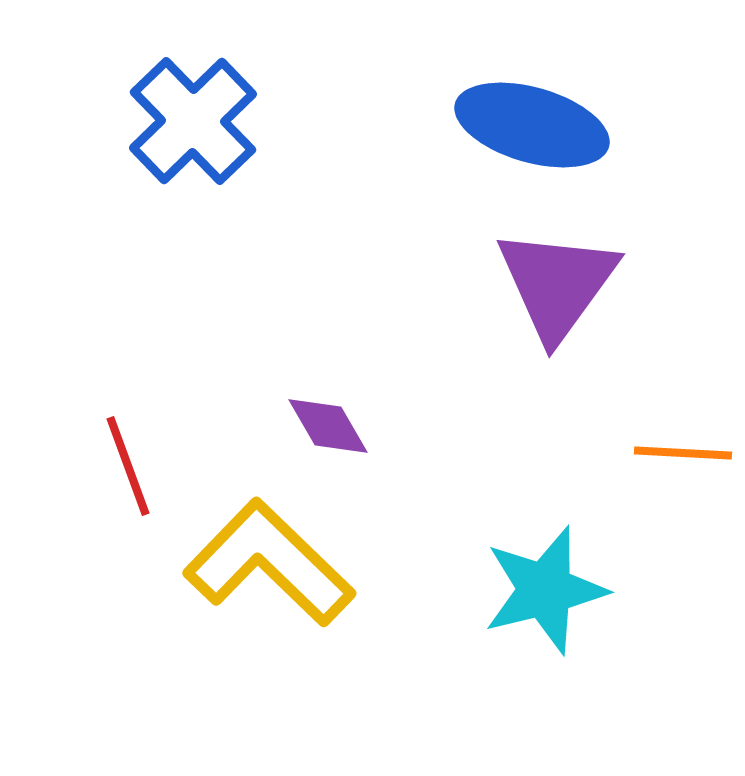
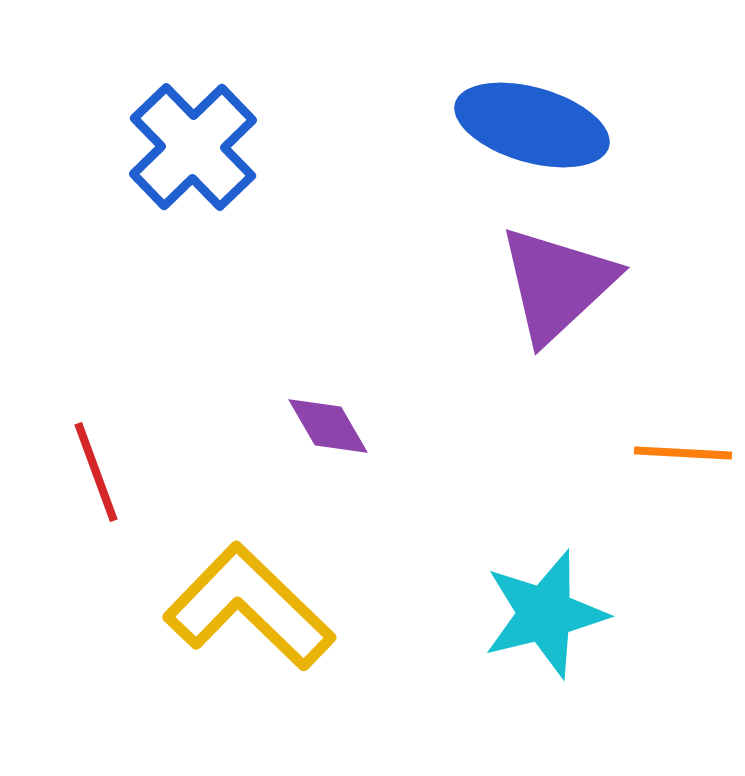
blue cross: moved 26 px down
purple triangle: rotated 11 degrees clockwise
red line: moved 32 px left, 6 px down
yellow L-shape: moved 20 px left, 44 px down
cyan star: moved 24 px down
